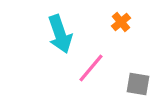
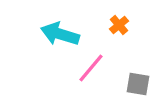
orange cross: moved 2 px left, 3 px down
cyan arrow: rotated 126 degrees clockwise
